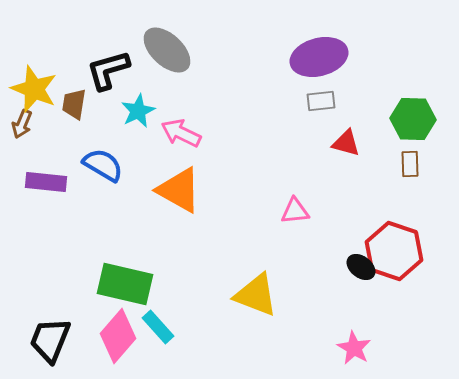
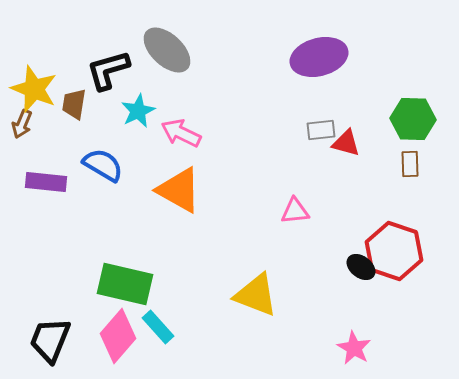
gray rectangle: moved 29 px down
